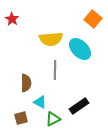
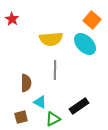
orange square: moved 1 px left, 1 px down
cyan ellipse: moved 5 px right, 5 px up
brown square: moved 1 px up
